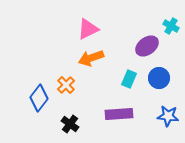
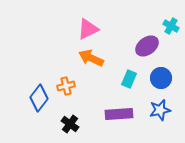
orange arrow: rotated 45 degrees clockwise
blue circle: moved 2 px right
orange cross: moved 1 px down; rotated 30 degrees clockwise
blue star: moved 8 px left, 6 px up; rotated 20 degrees counterclockwise
